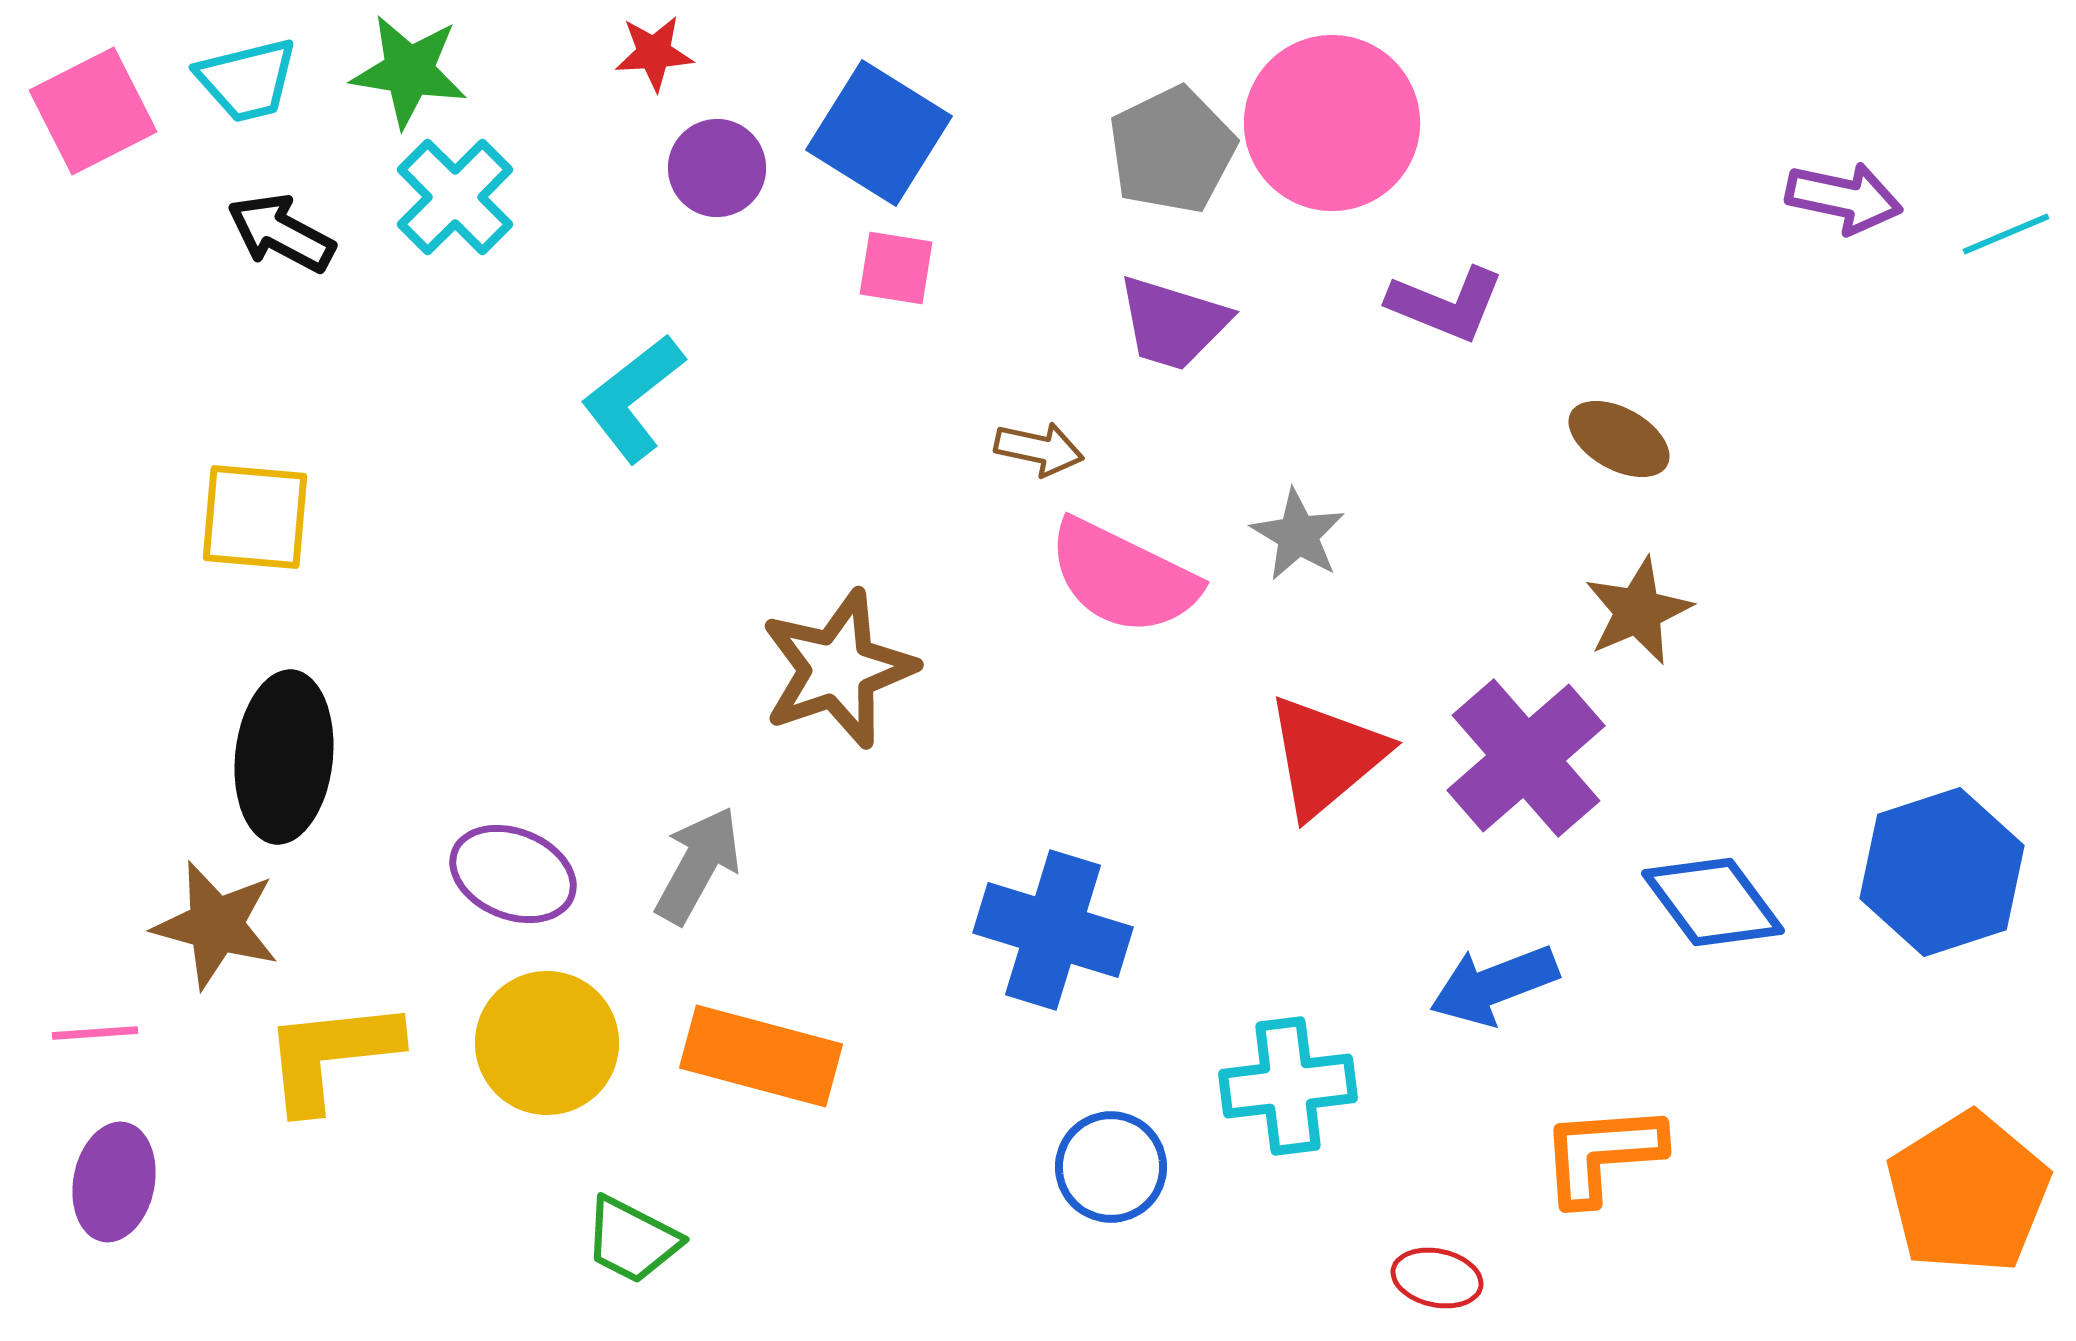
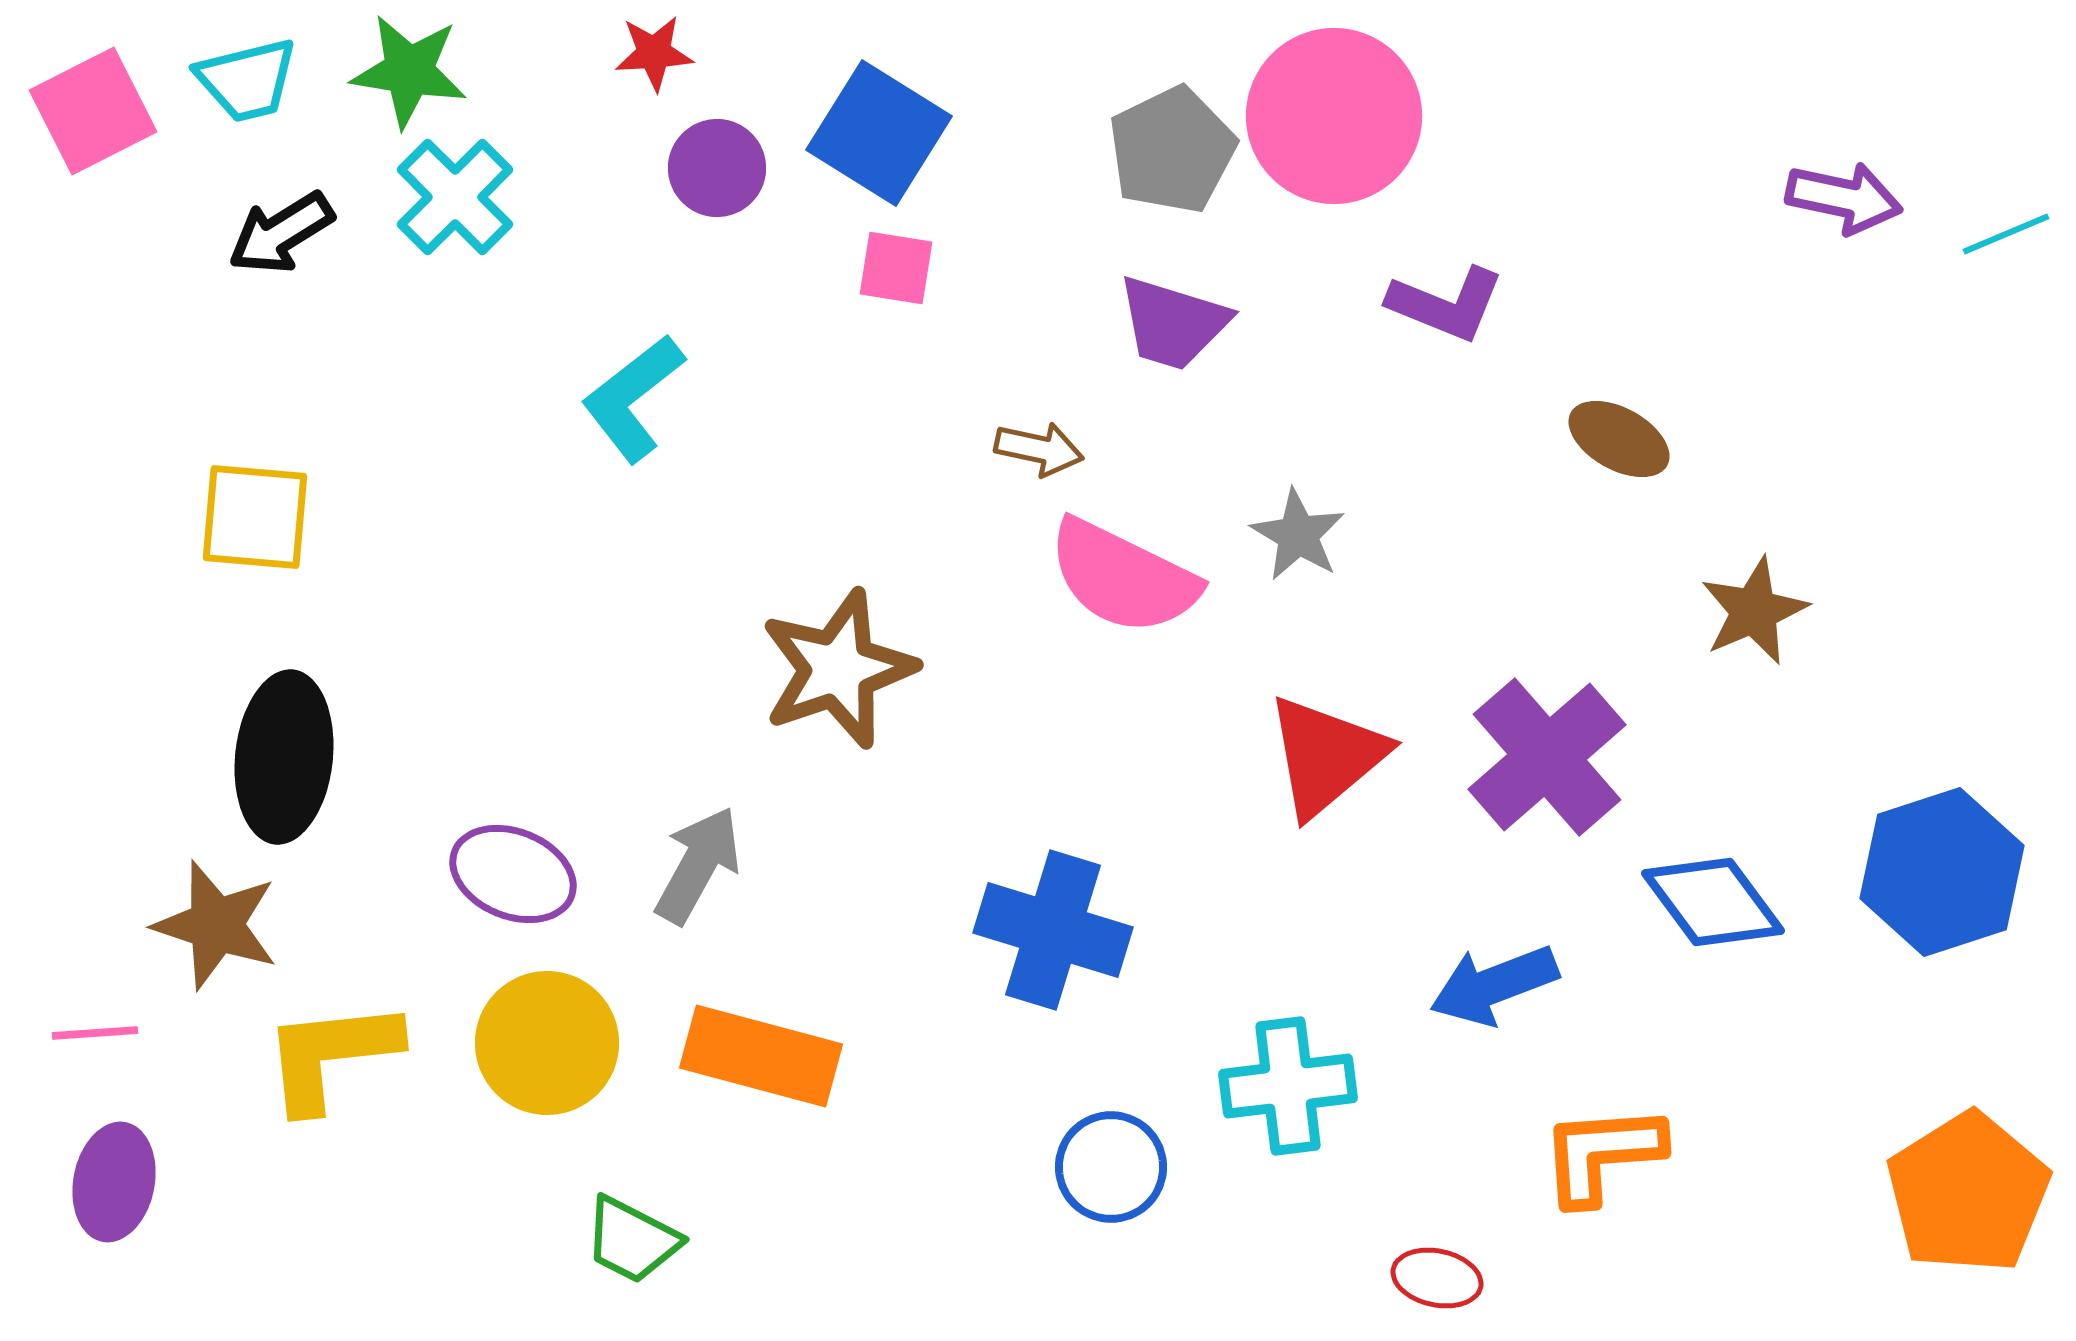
pink circle at (1332, 123): moved 2 px right, 7 px up
black arrow at (281, 233): rotated 60 degrees counterclockwise
brown star at (1638, 611): moved 116 px right
purple cross at (1526, 758): moved 21 px right, 1 px up
brown star at (216, 925): rotated 3 degrees clockwise
